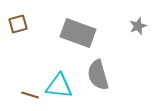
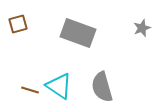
gray star: moved 4 px right, 2 px down
gray semicircle: moved 4 px right, 12 px down
cyan triangle: rotated 28 degrees clockwise
brown line: moved 5 px up
